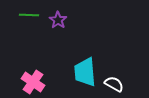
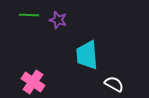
purple star: rotated 18 degrees counterclockwise
cyan trapezoid: moved 2 px right, 17 px up
